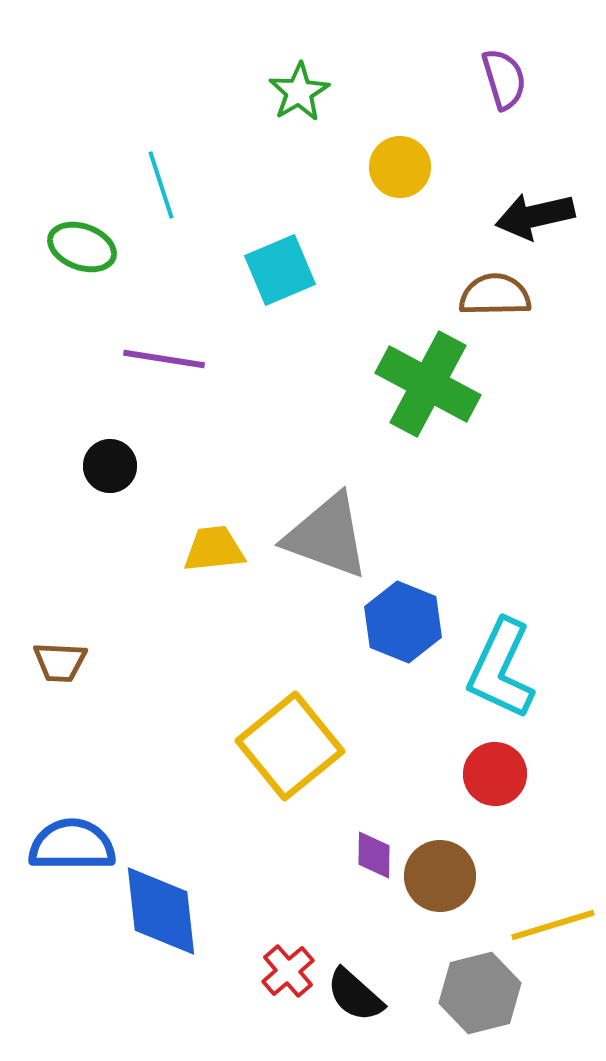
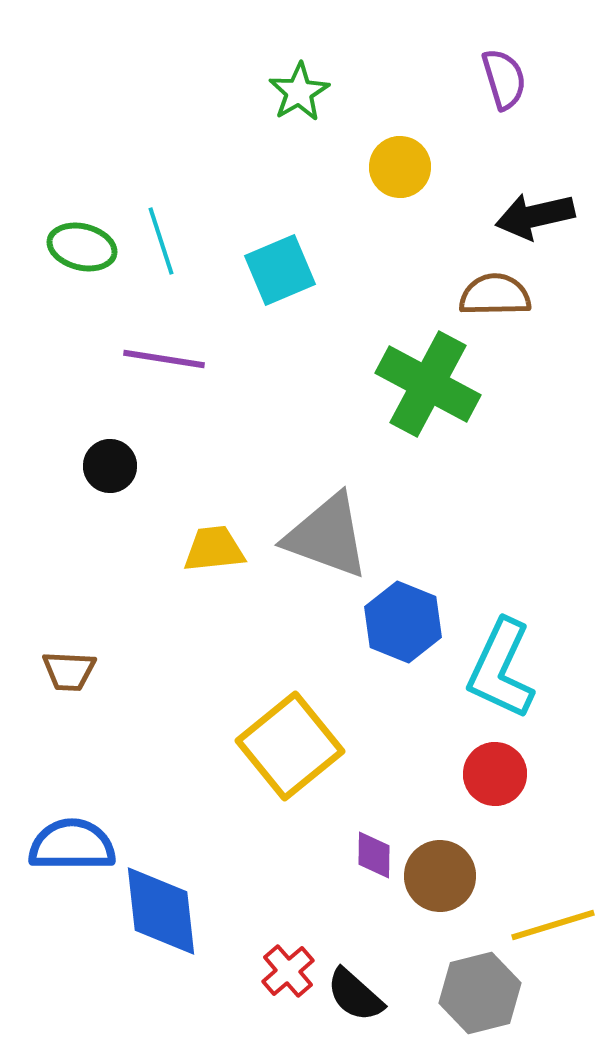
cyan line: moved 56 px down
green ellipse: rotated 6 degrees counterclockwise
brown trapezoid: moved 9 px right, 9 px down
